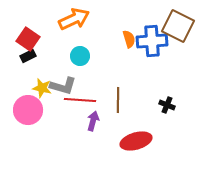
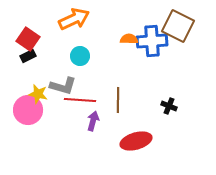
orange semicircle: rotated 72 degrees counterclockwise
yellow star: moved 4 px left, 6 px down
black cross: moved 2 px right, 1 px down
